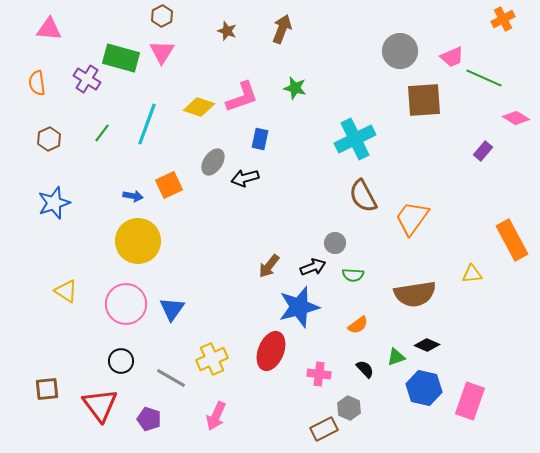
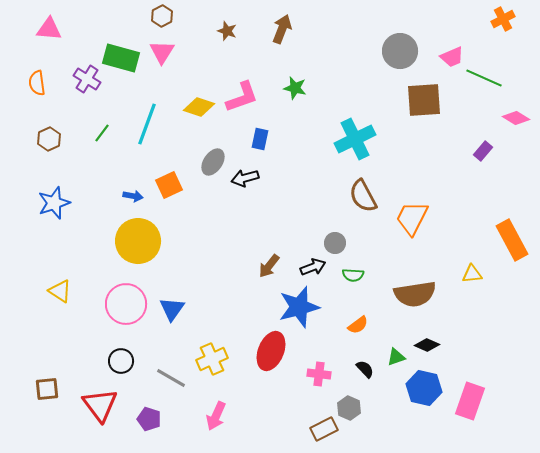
orange trapezoid at (412, 218): rotated 9 degrees counterclockwise
yellow triangle at (66, 291): moved 6 px left
